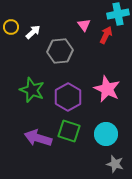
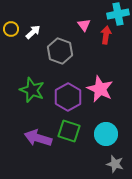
yellow circle: moved 2 px down
red arrow: rotated 18 degrees counterclockwise
gray hexagon: rotated 25 degrees clockwise
pink star: moved 7 px left
